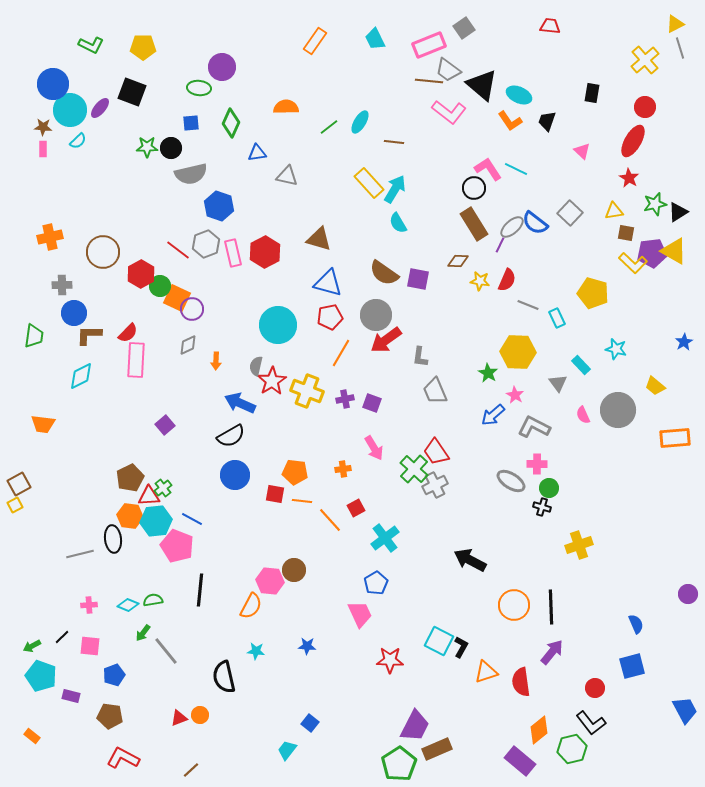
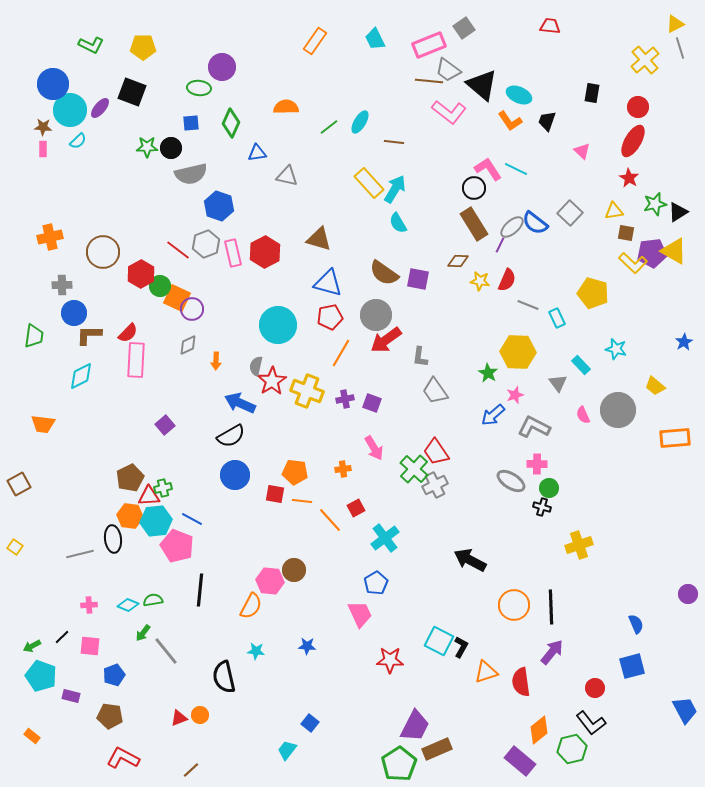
red circle at (645, 107): moved 7 px left
gray trapezoid at (435, 391): rotated 12 degrees counterclockwise
pink star at (515, 395): rotated 24 degrees clockwise
green cross at (163, 488): rotated 24 degrees clockwise
yellow square at (15, 505): moved 42 px down; rotated 28 degrees counterclockwise
